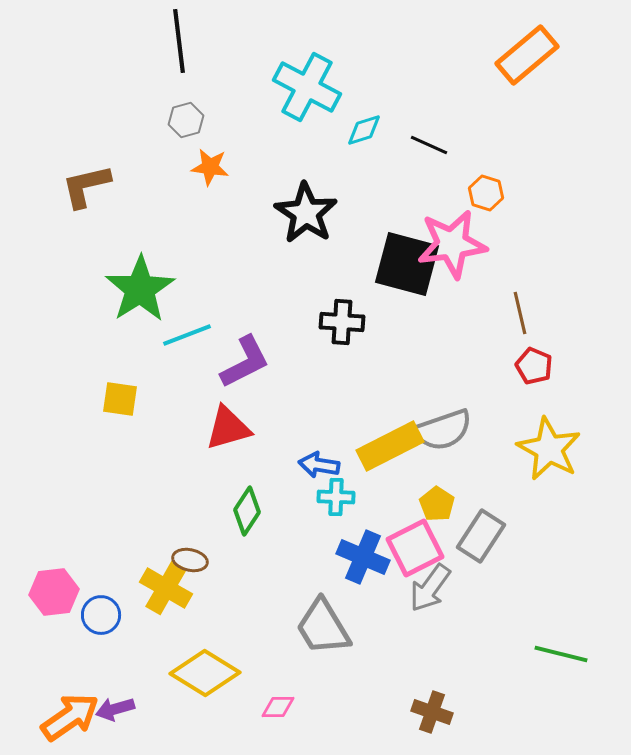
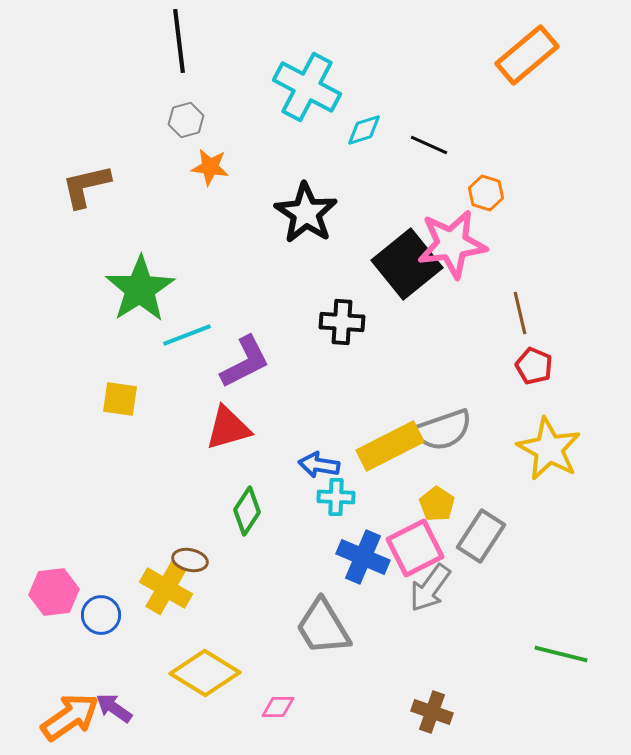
black square at (407, 264): rotated 36 degrees clockwise
purple arrow at (115, 709): moved 1 px left, 1 px up; rotated 51 degrees clockwise
